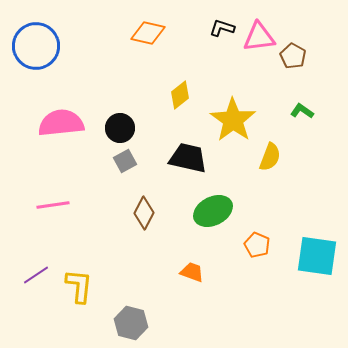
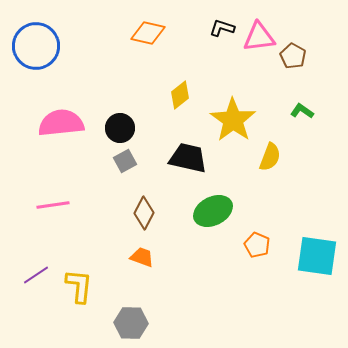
orange trapezoid: moved 50 px left, 15 px up
gray hexagon: rotated 12 degrees counterclockwise
